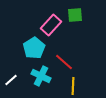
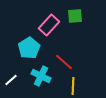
green square: moved 1 px down
pink rectangle: moved 2 px left
cyan pentagon: moved 5 px left
